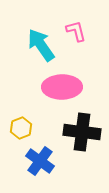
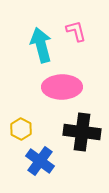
cyan arrow: rotated 20 degrees clockwise
yellow hexagon: moved 1 px down; rotated 10 degrees counterclockwise
